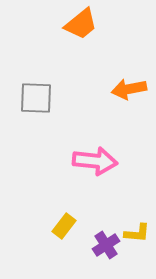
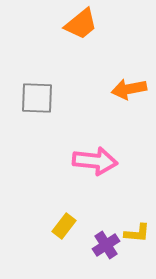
gray square: moved 1 px right
